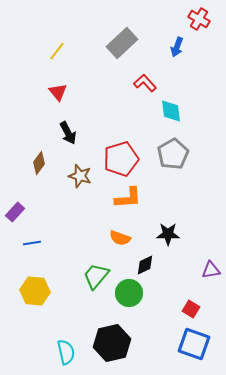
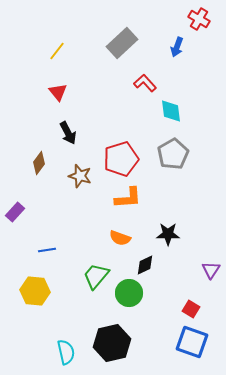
blue line: moved 15 px right, 7 px down
purple triangle: rotated 48 degrees counterclockwise
blue square: moved 2 px left, 2 px up
